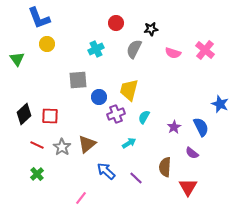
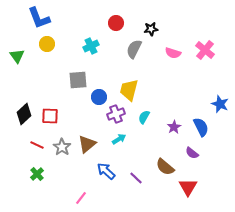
cyan cross: moved 5 px left, 3 px up
green triangle: moved 3 px up
cyan arrow: moved 10 px left, 4 px up
brown semicircle: rotated 54 degrees counterclockwise
